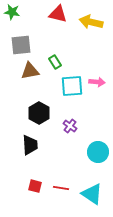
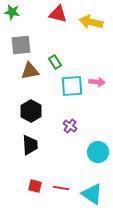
black hexagon: moved 8 px left, 2 px up
